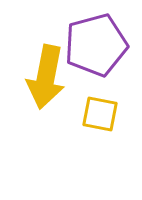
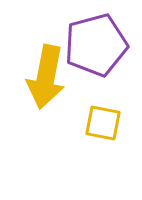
yellow square: moved 3 px right, 9 px down
